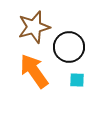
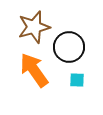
orange arrow: moved 1 px up
